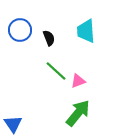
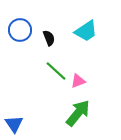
cyan trapezoid: rotated 120 degrees counterclockwise
blue triangle: moved 1 px right
